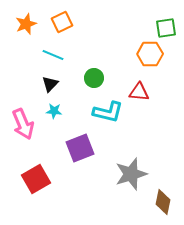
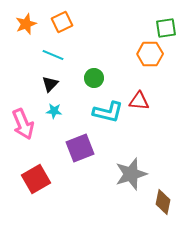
red triangle: moved 9 px down
